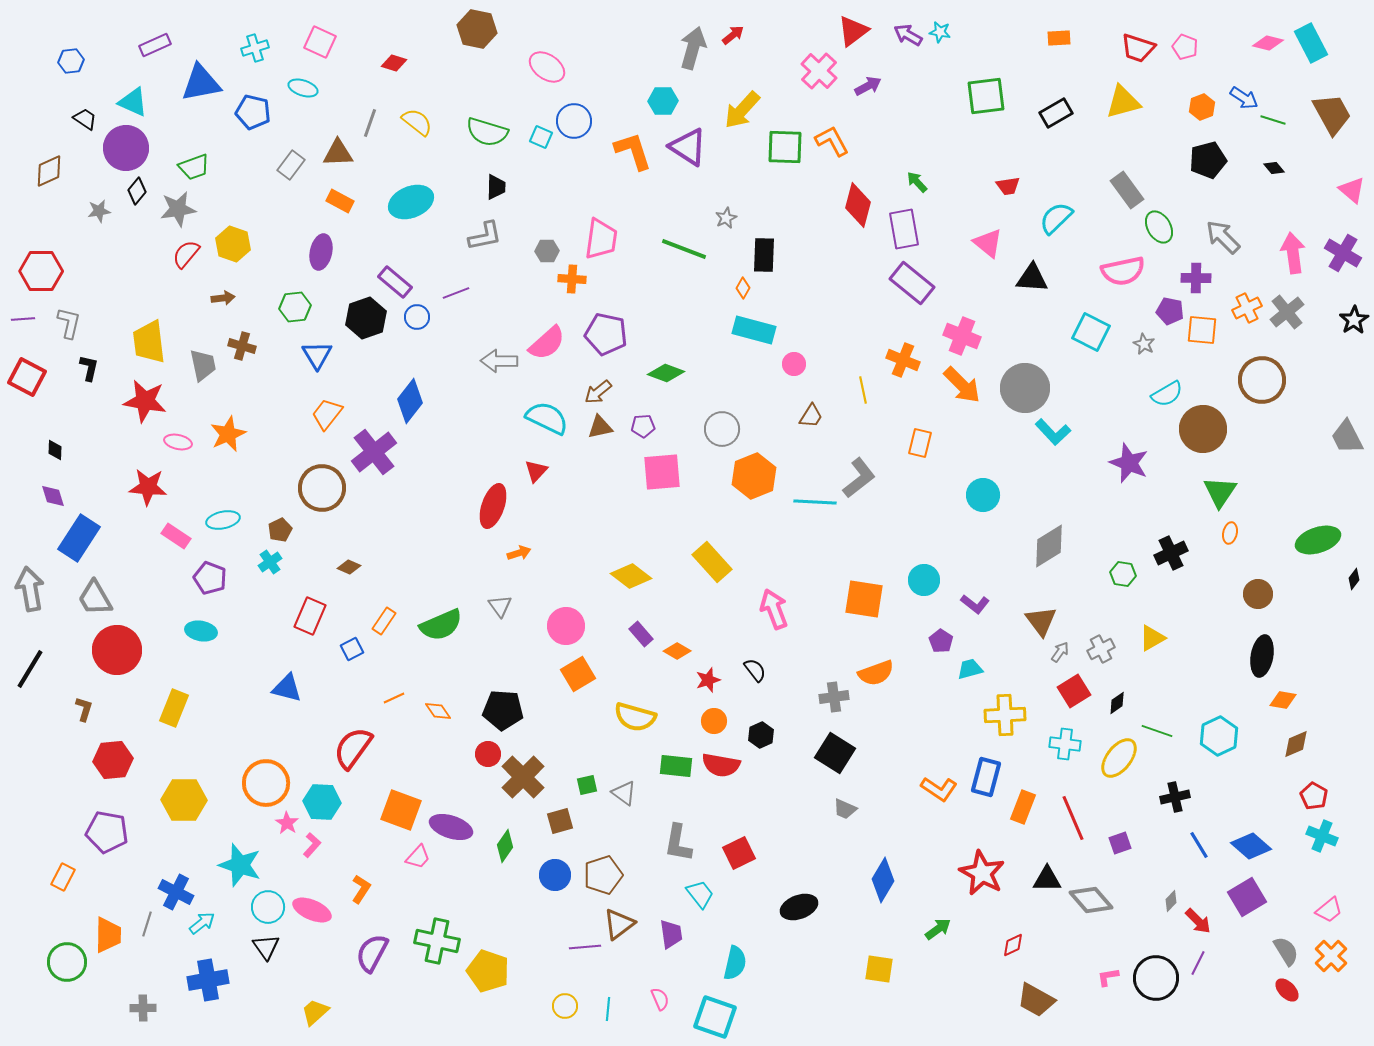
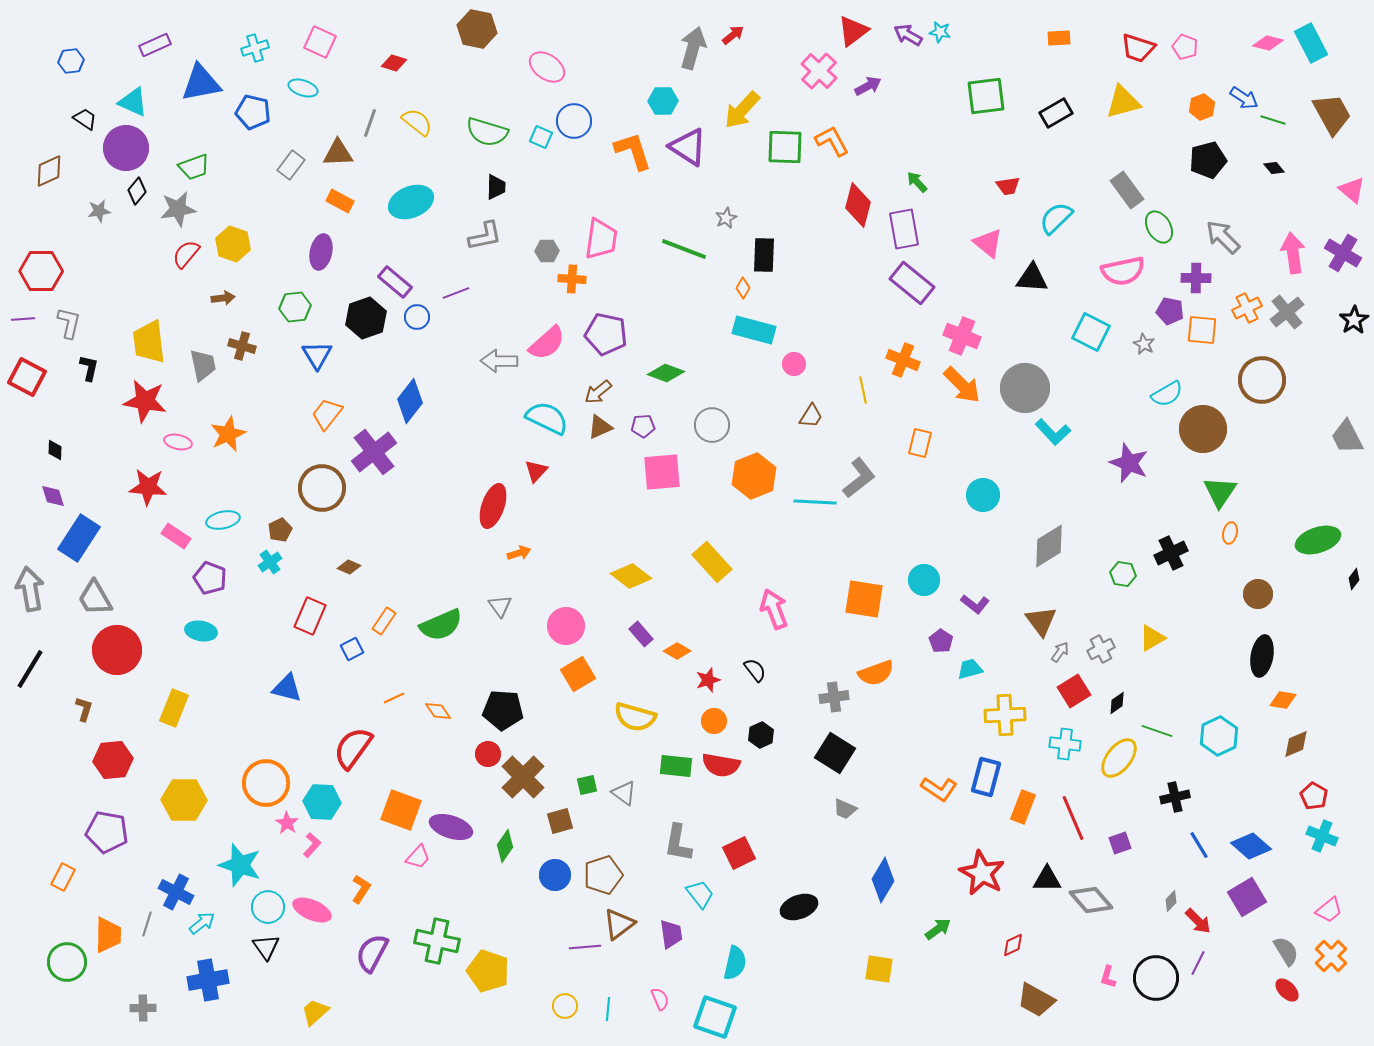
brown triangle at (600, 427): rotated 12 degrees counterclockwise
gray circle at (722, 429): moved 10 px left, 4 px up
pink L-shape at (1108, 977): rotated 65 degrees counterclockwise
